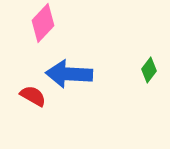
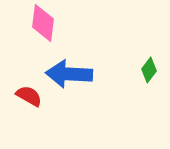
pink diamond: rotated 36 degrees counterclockwise
red semicircle: moved 4 px left
